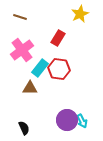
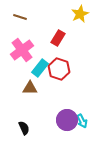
red hexagon: rotated 10 degrees clockwise
